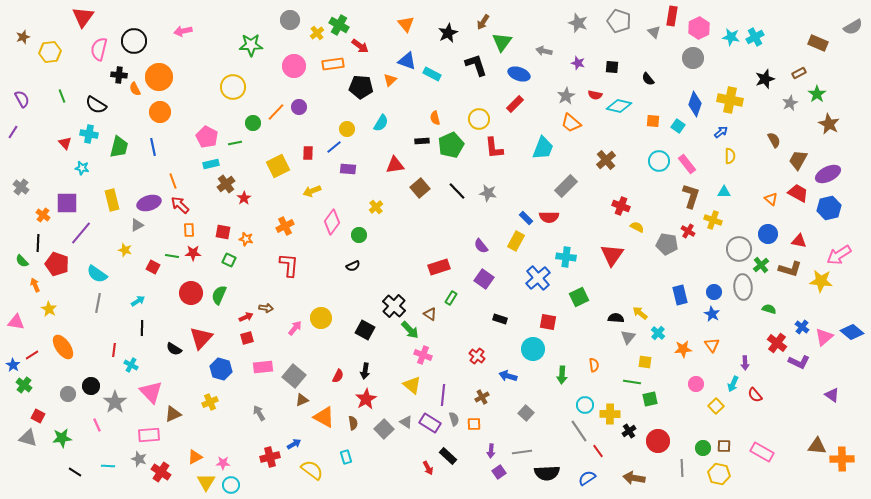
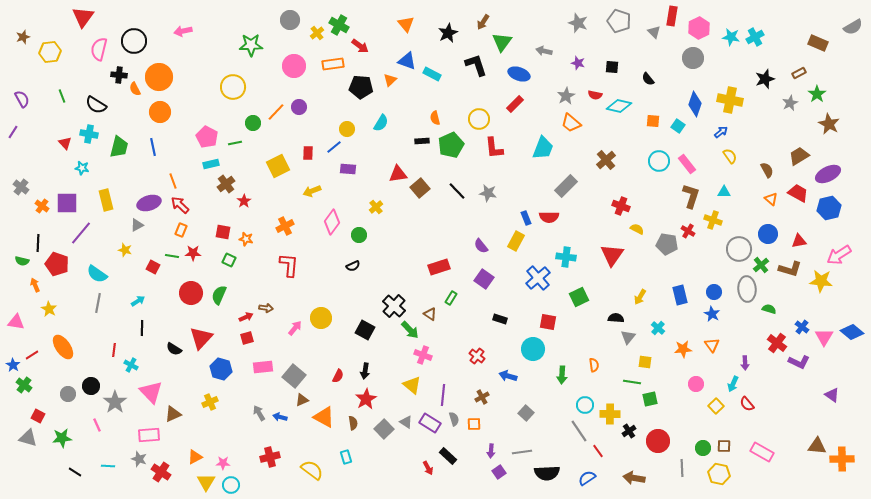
brown semicircle at (774, 140): moved 7 px left, 30 px down
yellow semicircle at (730, 156): rotated 35 degrees counterclockwise
brown trapezoid at (798, 160): moved 1 px right, 4 px up; rotated 30 degrees clockwise
red triangle at (395, 165): moved 3 px right, 9 px down
red star at (244, 198): moved 3 px down
yellow rectangle at (112, 200): moved 6 px left
orange cross at (43, 215): moved 1 px left, 9 px up
blue rectangle at (526, 218): rotated 24 degrees clockwise
yellow semicircle at (637, 227): moved 2 px down
orange rectangle at (189, 230): moved 8 px left; rotated 24 degrees clockwise
red triangle at (799, 241): rotated 21 degrees counterclockwise
green semicircle at (22, 261): rotated 32 degrees counterclockwise
gray ellipse at (743, 287): moved 4 px right, 2 px down
yellow arrow at (640, 313): moved 16 px up; rotated 98 degrees counterclockwise
cyan cross at (658, 333): moved 5 px up
pink triangle at (824, 337): rotated 18 degrees counterclockwise
red semicircle at (755, 395): moved 8 px left, 9 px down
blue arrow at (294, 444): moved 14 px left, 27 px up; rotated 136 degrees counterclockwise
